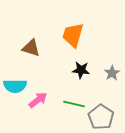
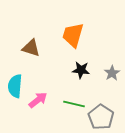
cyan semicircle: rotated 95 degrees clockwise
